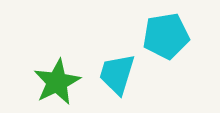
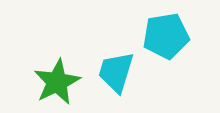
cyan trapezoid: moved 1 px left, 2 px up
